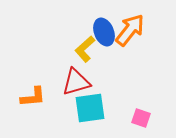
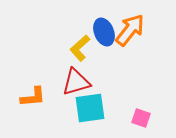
yellow L-shape: moved 5 px left, 1 px up
